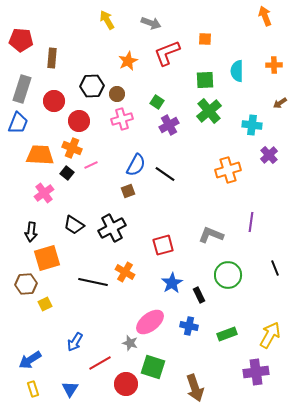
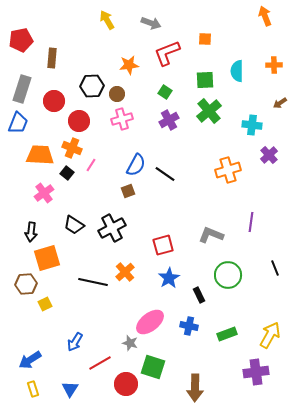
red pentagon at (21, 40): rotated 15 degrees counterclockwise
orange star at (128, 61): moved 1 px right, 4 px down; rotated 18 degrees clockwise
green square at (157, 102): moved 8 px right, 10 px up
purple cross at (169, 125): moved 5 px up
pink line at (91, 165): rotated 32 degrees counterclockwise
orange cross at (125, 272): rotated 18 degrees clockwise
blue star at (172, 283): moved 3 px left, 5 px up
brown arrow at (195, 388): rotated 20 degrees clockwise
